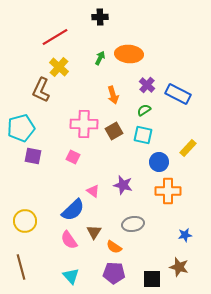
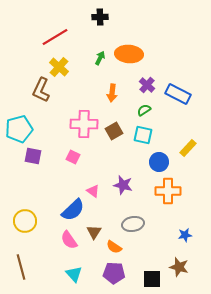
orange arrow: moved 1 px left, 2 px up; rotated 24 degrees clockwise
cyan pentagon: moved 2 px left, 1 px down
cyan triangle: moved 3 px right, 2 px up
